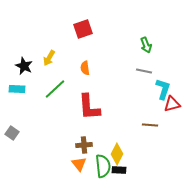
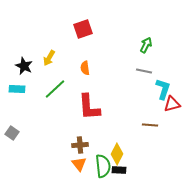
green arrow: rotated 133 degrees counterclockwise
brown cross: moved 4 px left
